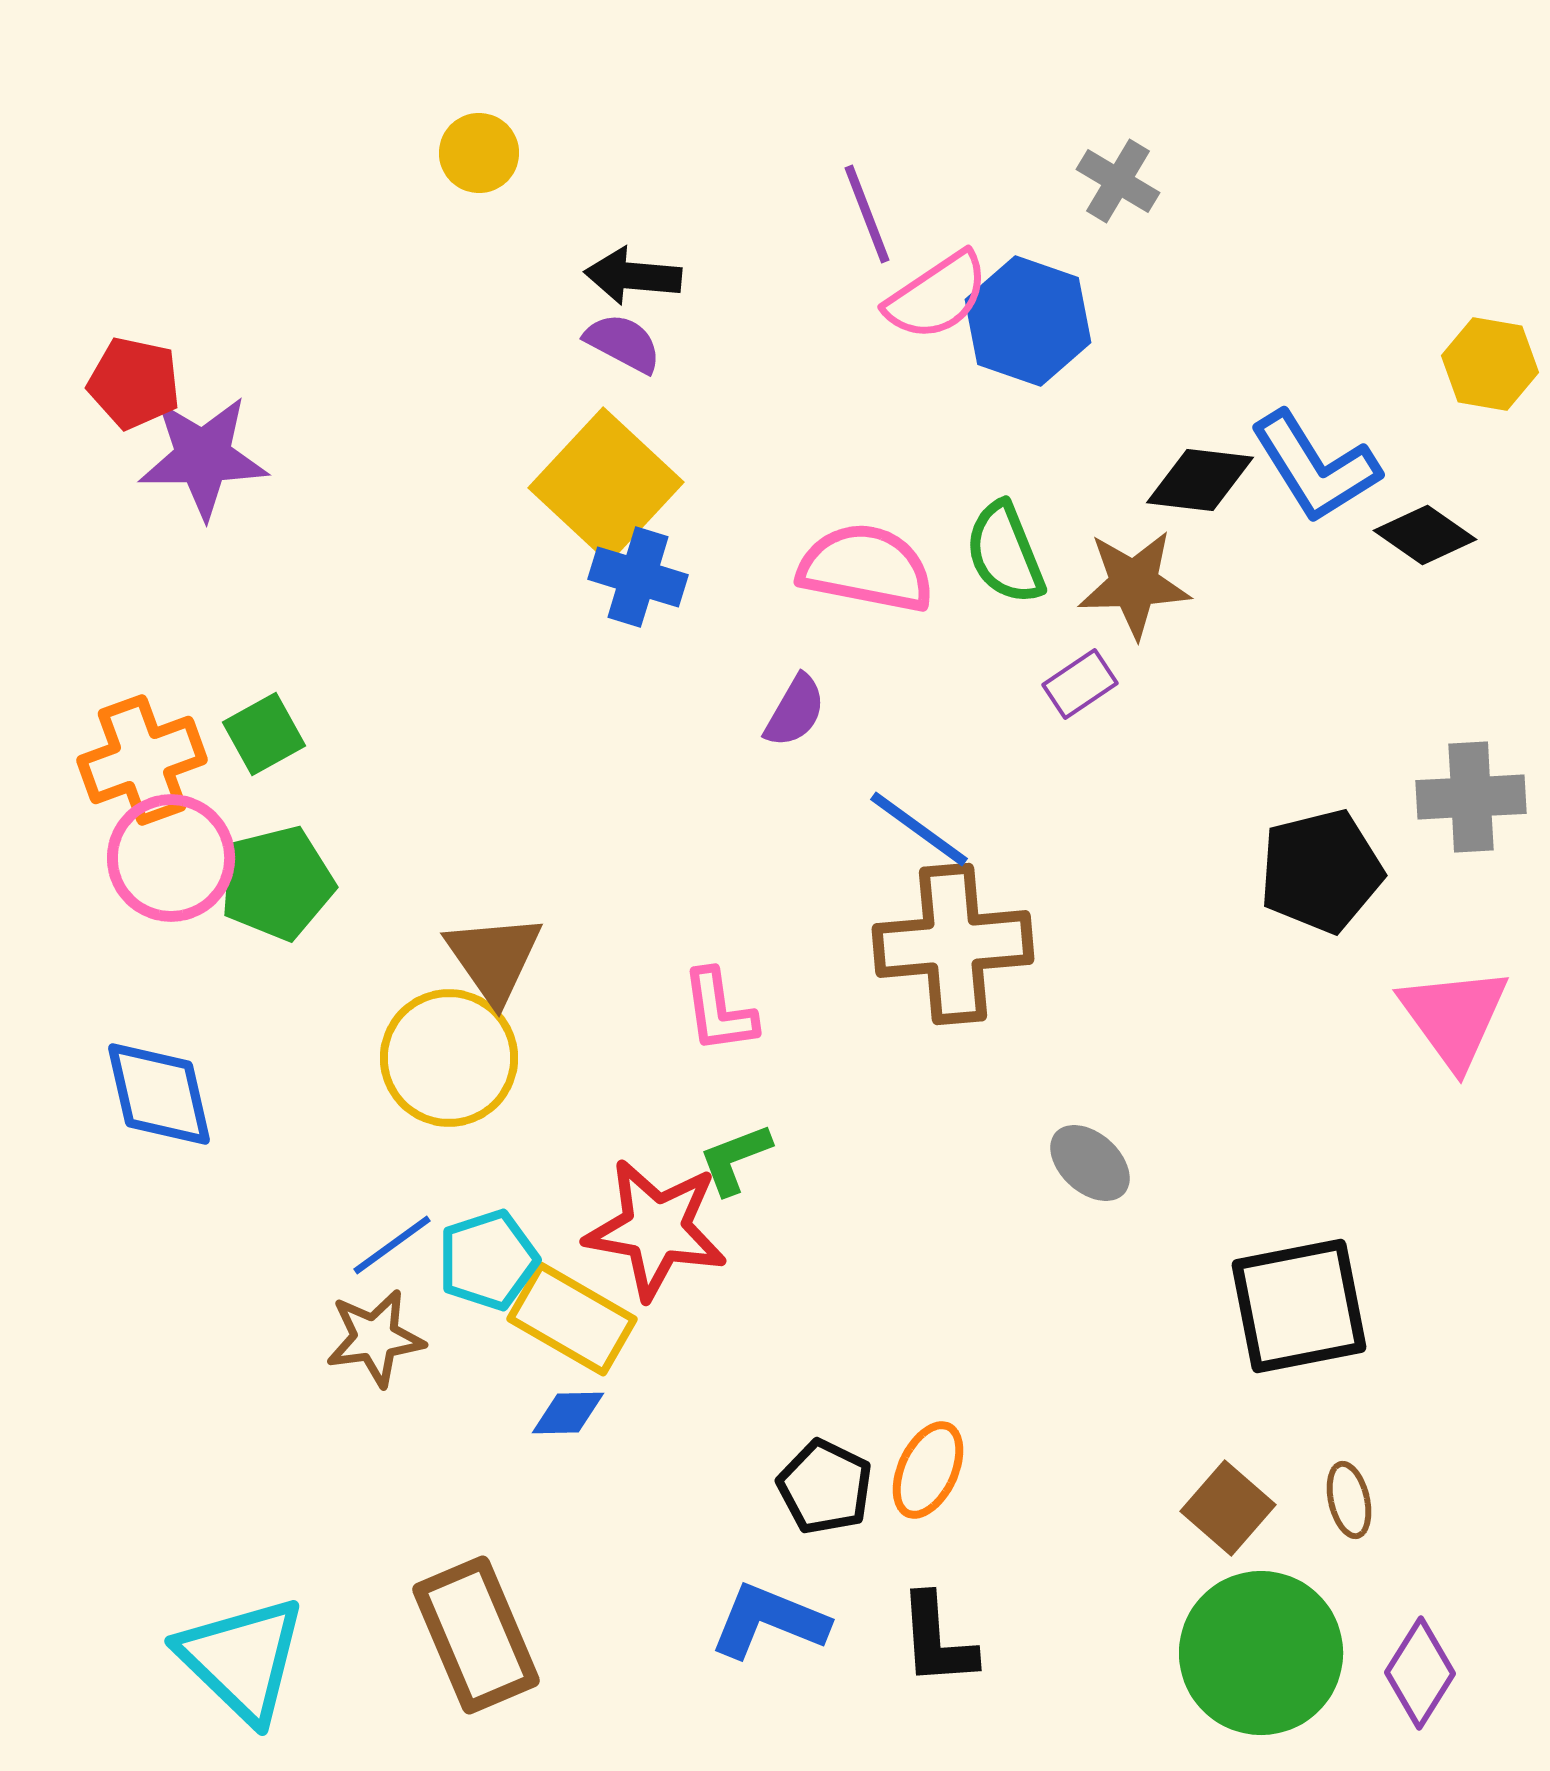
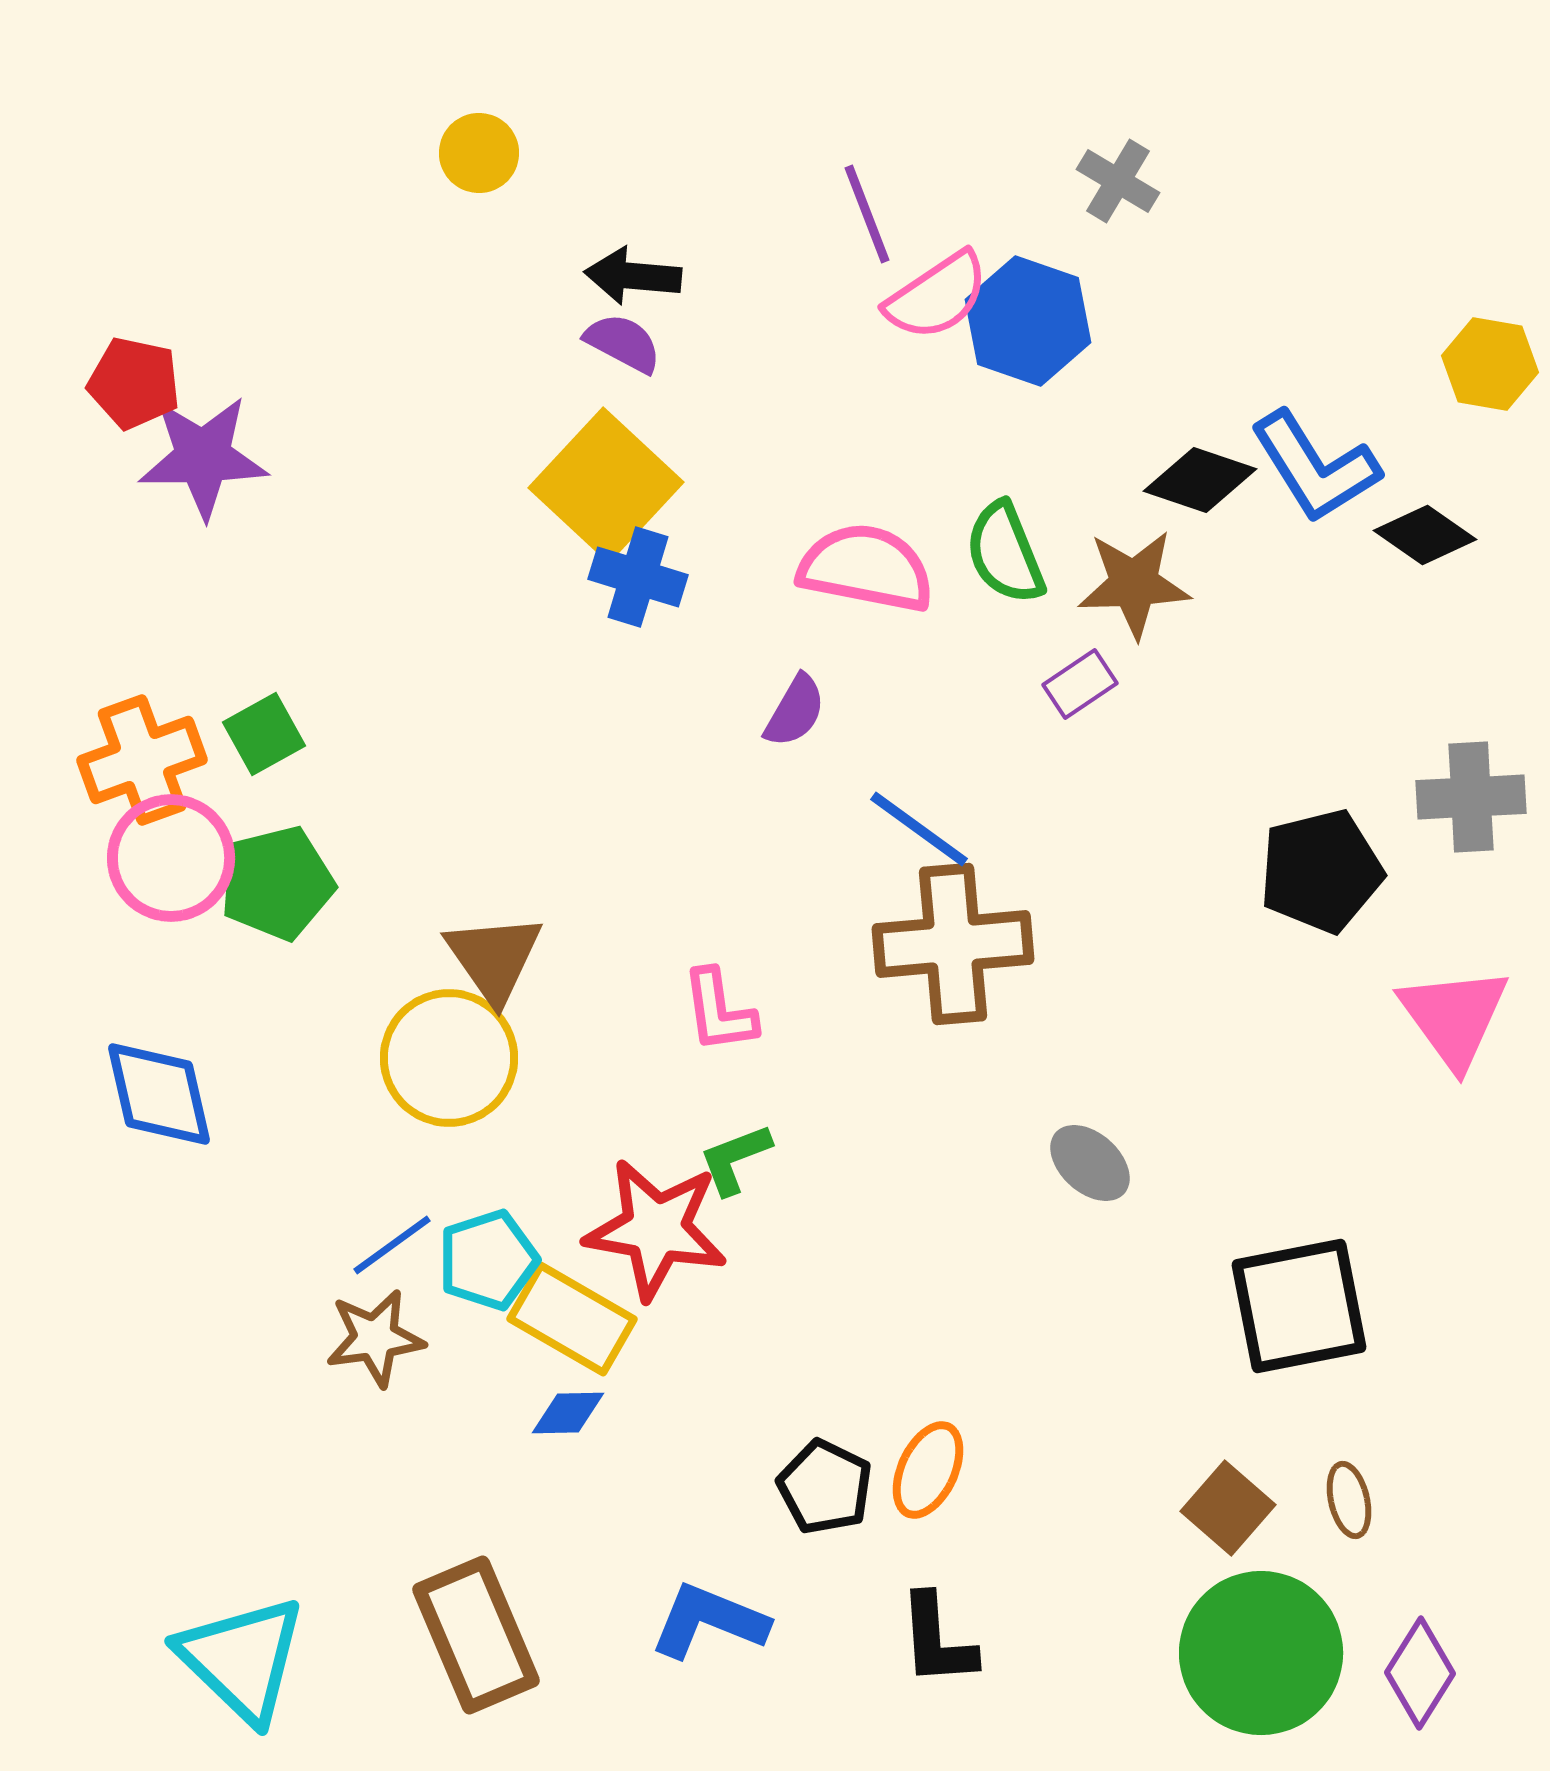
black diamond at (1200, 480): rotated 12 degrees clockwise
blue L-shape at (769, 1621): moved 60 px left
